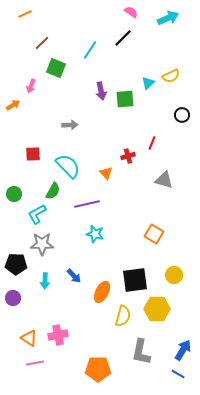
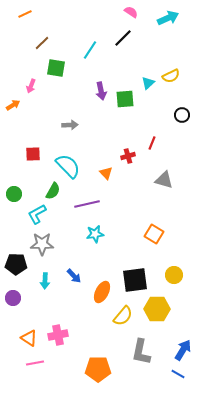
green square at (56, 68): rotated 12 degrees counterclockwise
cyan star at (95, 234): rotated 24 degrees counterclockwise
yellow semicircle at (123, 316): rotated 25 degrees clockwise
